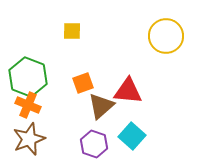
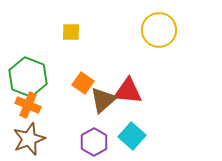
yellow square: moved 1 px left, 1 px down
yellow circle: moved 7 px left, 6 px up
orange square: rotated 35 degrees counterclockwise
brown triangle: moved 2 px right, 6 px up
purple hexagon: moved 2 px up; rotated 12 degrees clockwise
